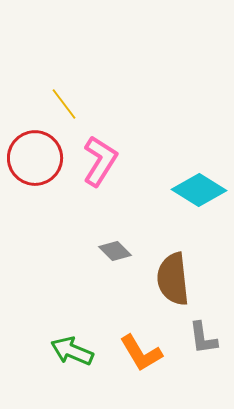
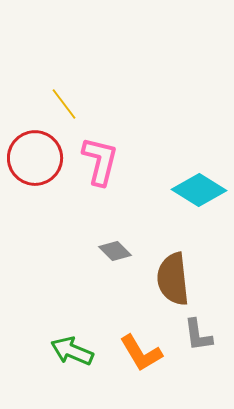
pink L-shape: rotated 18 degrees counterclockwise
gray L-shape: moved 5 px left, 3 px up
